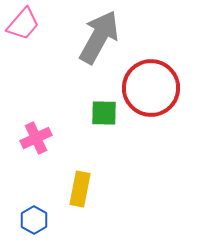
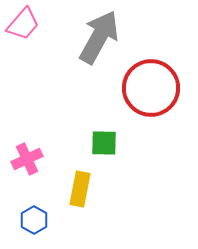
green square: moved 30 px down
pink cross: moved 9 px left, 21 px down
